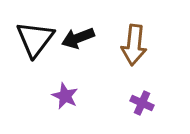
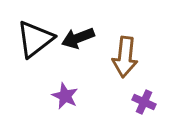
black triangle: rotated 15 degrees clockwise
brown arrow: moved 9 px left, 12 px down
purple cross: moved 2 px right, 1 px up
